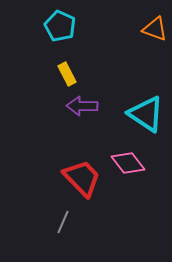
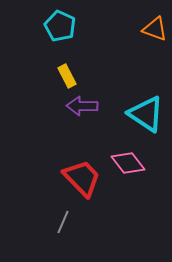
yellow rectangle: moved 2 px down
